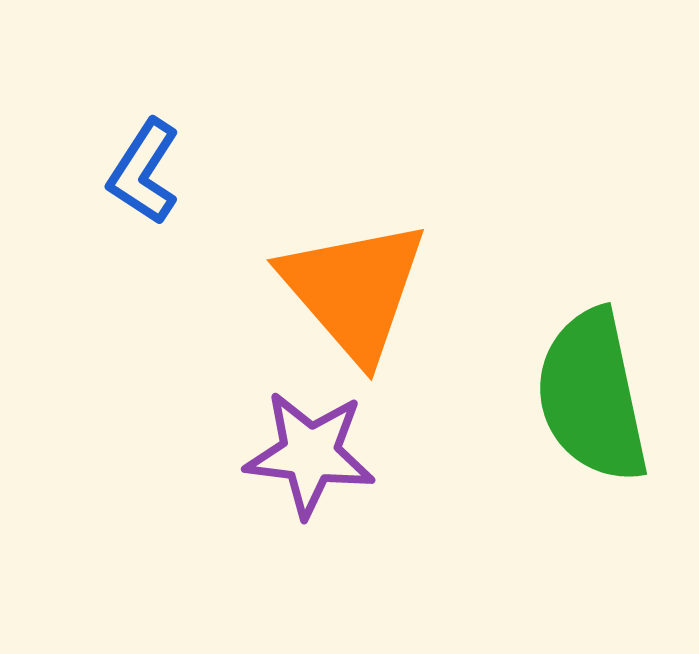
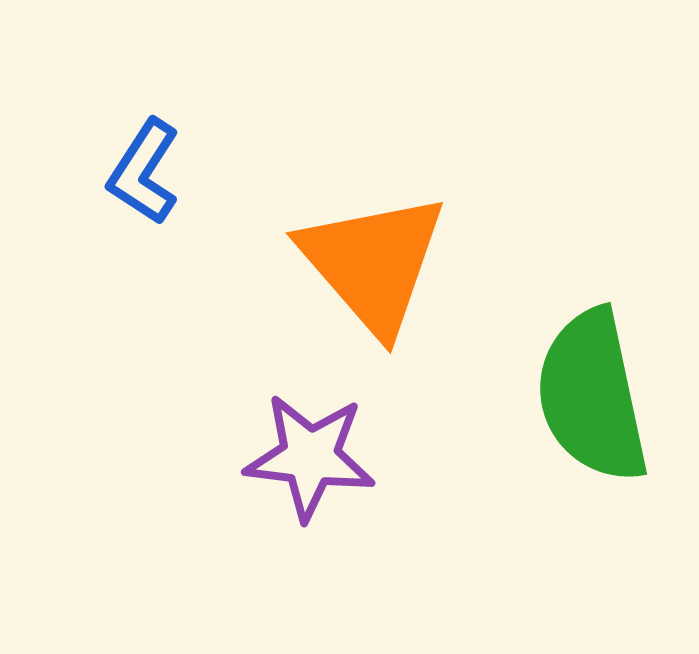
orange triangle: moved 19 px right, 27 px up
purple star: moved 3 px down
